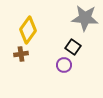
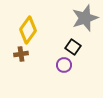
gray star: rotated 24 degrees counterclockwise
